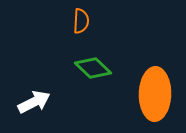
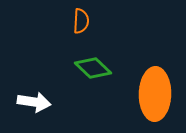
white arrow: rotated 36 degrees clockwise
